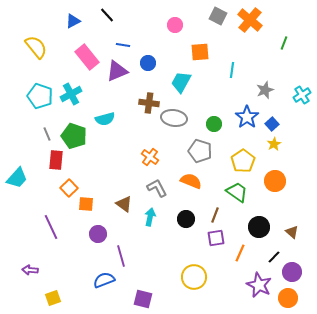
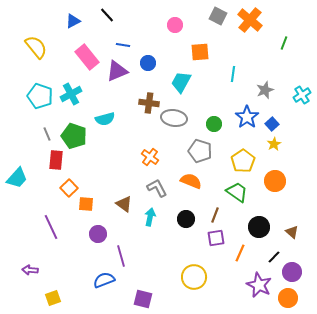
cyan line at (232, 70): moved 1 px right, 4 px down
